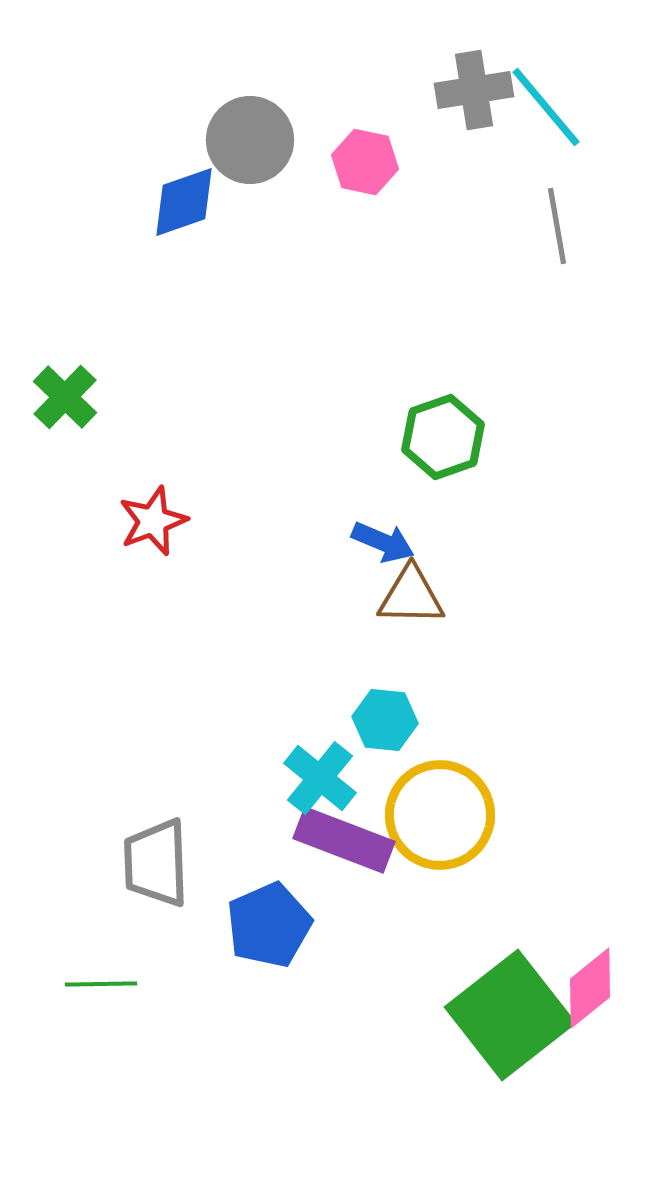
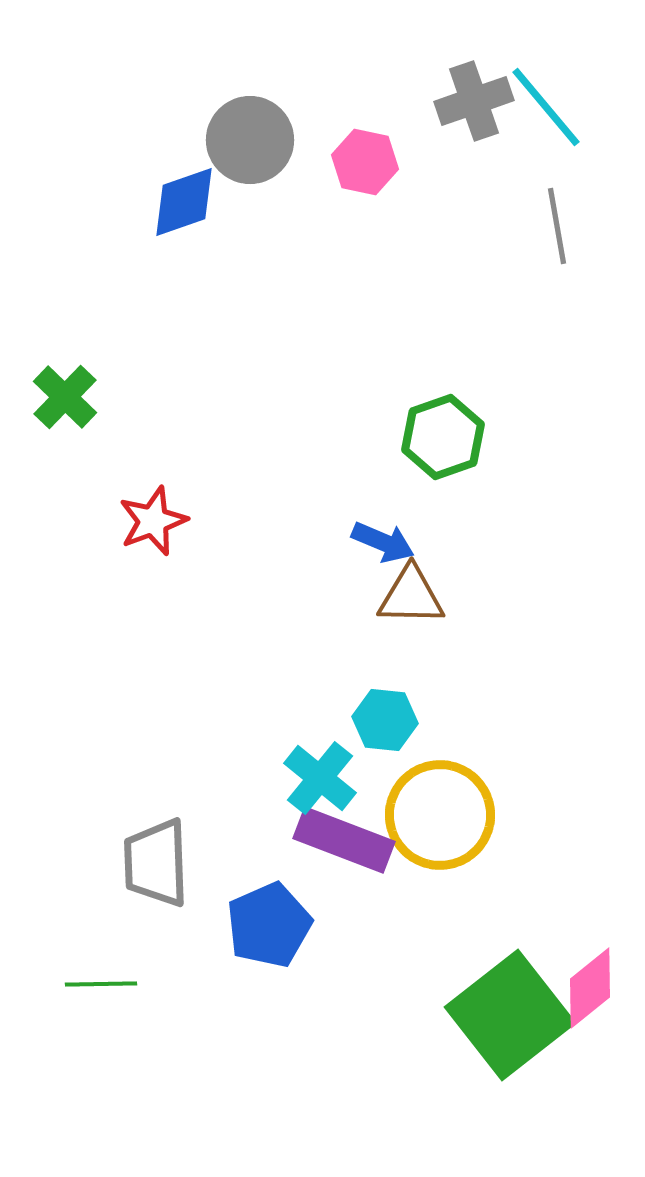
gray cross: moved 11 px down; rotated 10 degrees counterclockwise
